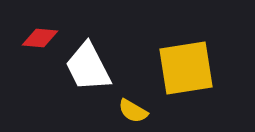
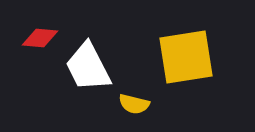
yellow square: moved 11 px up
yellow semicircle: moved 1 px right, 7 px up; rotated 16 degrees counterclockwise
